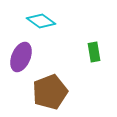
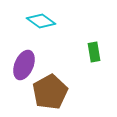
purple ellipse: moved 3 px right, 8 px down
brown pentagon: rotated 8 degrees counterclockwise
